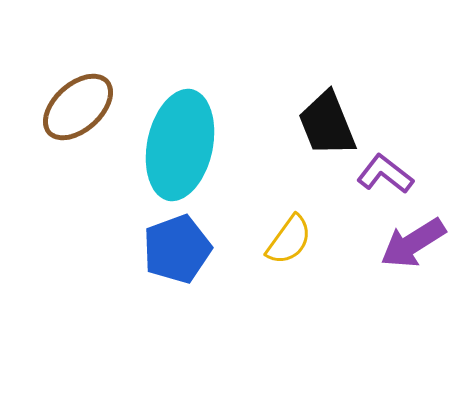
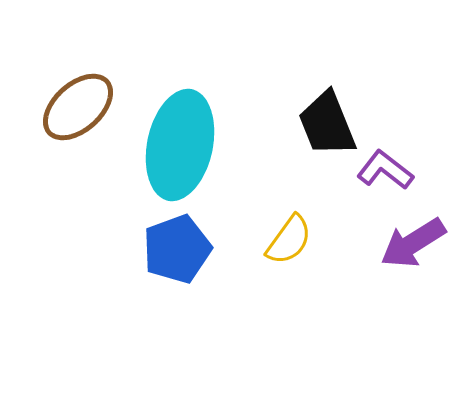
purple L-shape: moved 4 px up
